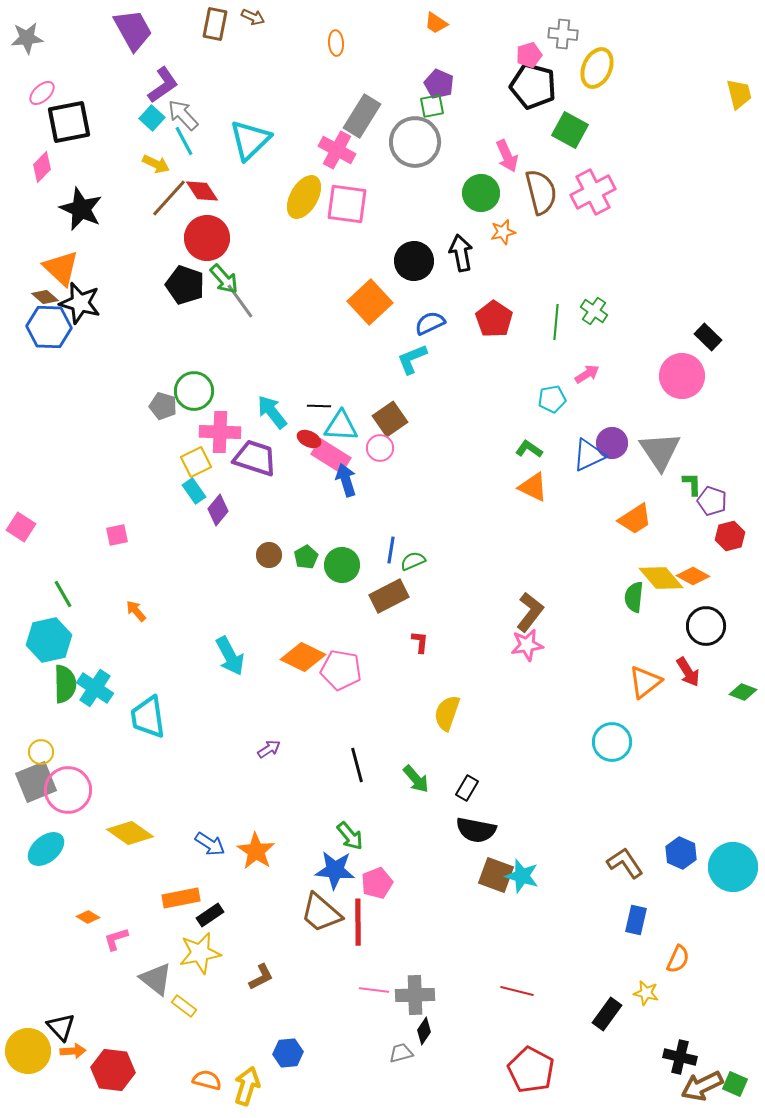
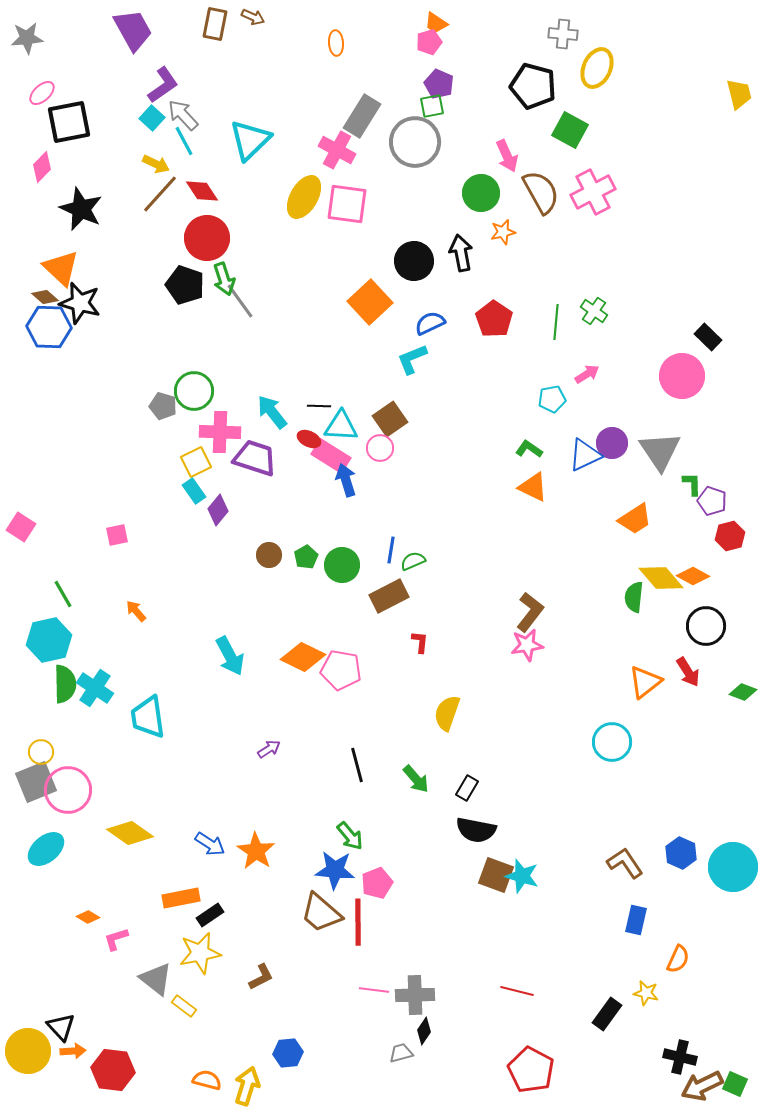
pink pentagon at (529, 55): moved 100 px left, 13 px up
brown semicircle at (541, 192): rotated 15 degrees counterclockwise
brown line at (169, 198): moved 9 px left, 4 px up
green arrow at (224, 279): rotated 24 degrees clockwise
blue triangle at (589, 455): moved 4 px left
